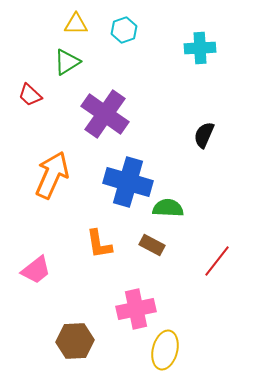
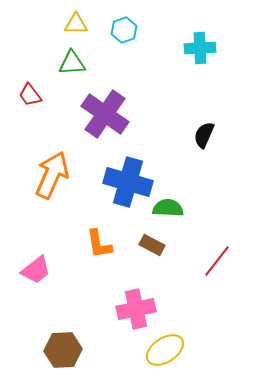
green triangle: moved 5 px right, 1 px down; rotated 28 degrees clockwise
red trapezoid: rotated 10 degrees clockwise
brown hexagon: moved 12 px left, 9 px down
yellow ellipse: rotated 42 degrees clockwise
